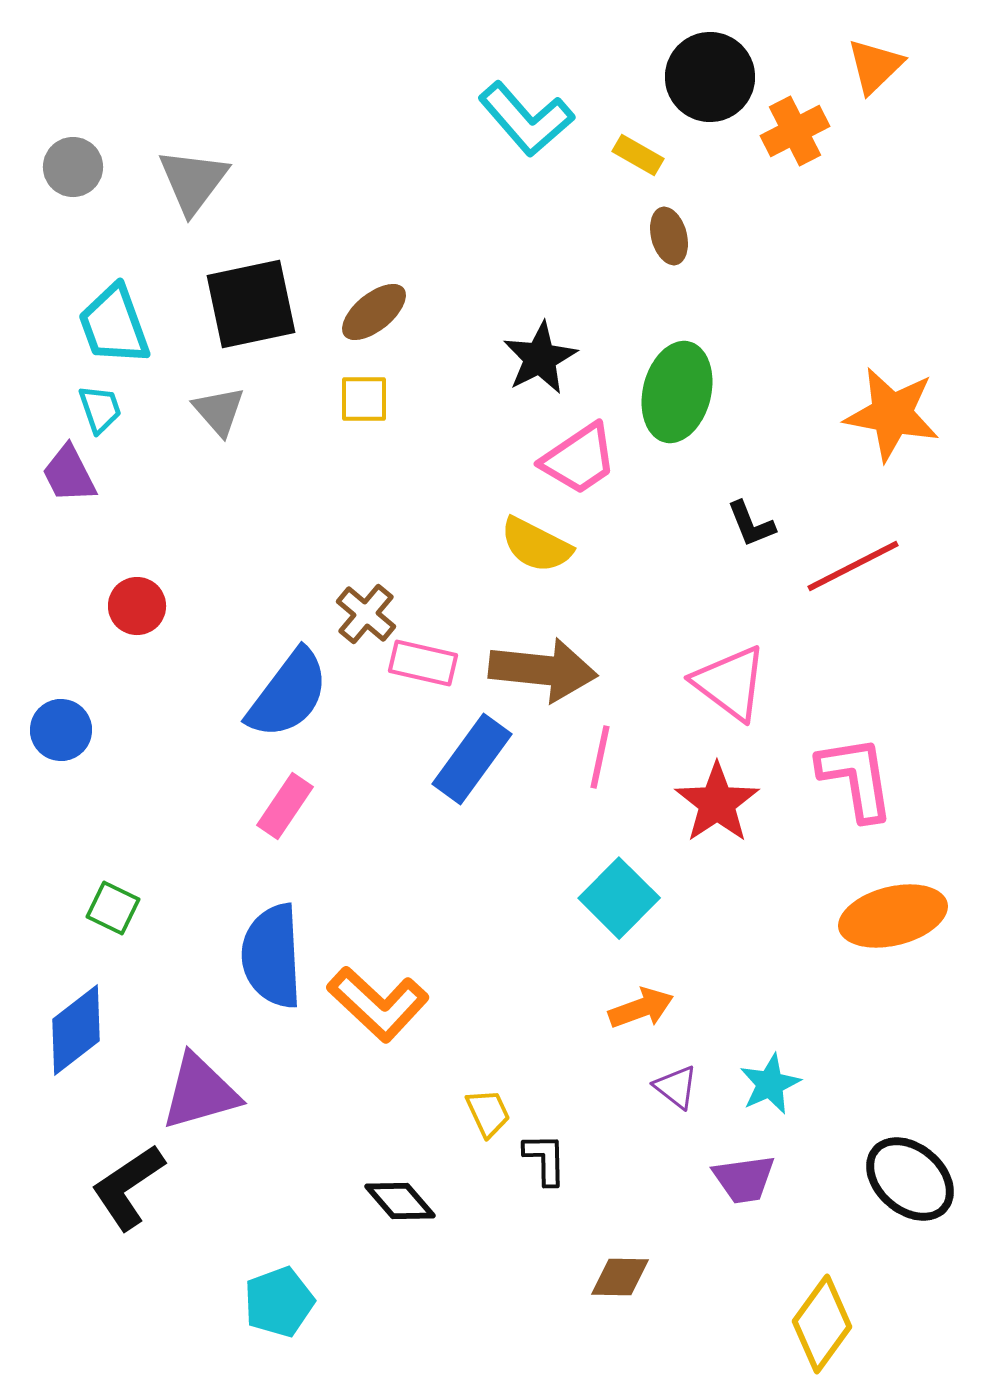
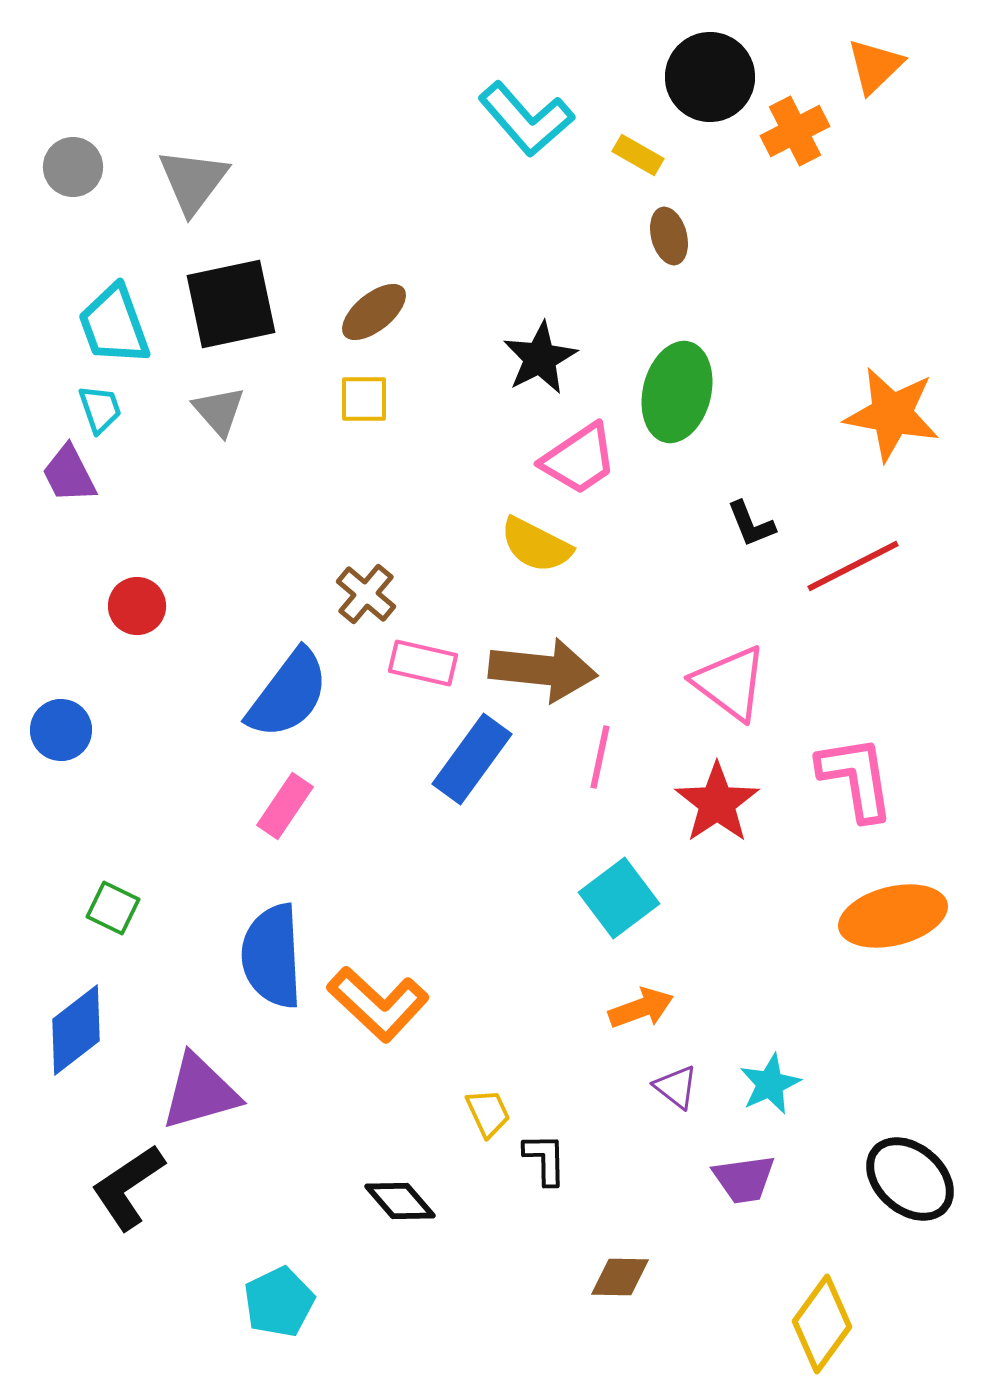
black square at (251, 304): moved 20 px left
brown cross at (366, 614): moved 20 px up
cyan square at (619, 898): rotated 8 degrees clockwise
cyan pentagon at (279, 1302): rotated 6 degrees counterclockwise
